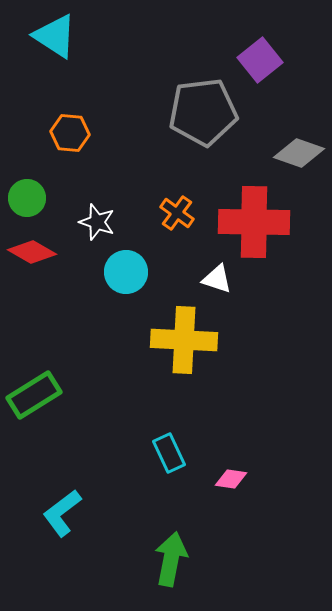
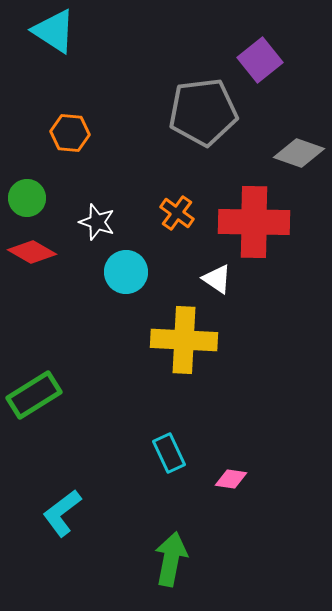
cyan triangle: moved 1 px left, 5 px up
white triangle: rotated 16 degrees clockwise
